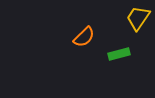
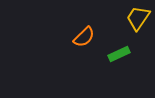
green rectangle: rotated 10 degrees counterclockwise
